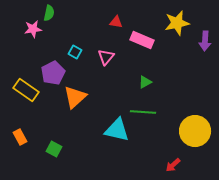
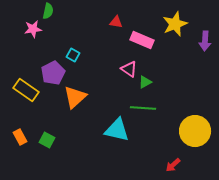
green semicircle: moved 1 px left, 2 px up
yellow star: moved 2 px left, 1 px down; rotated 10 degrees counterclockwise
cyan square: moved 2 px left, 3 px down
pink triangle: moved 23 px right, 12 px down; rotated 36 degrees counterclockwise
green line: moved 4 px up
green square: moved 7 px left, 9 px up
